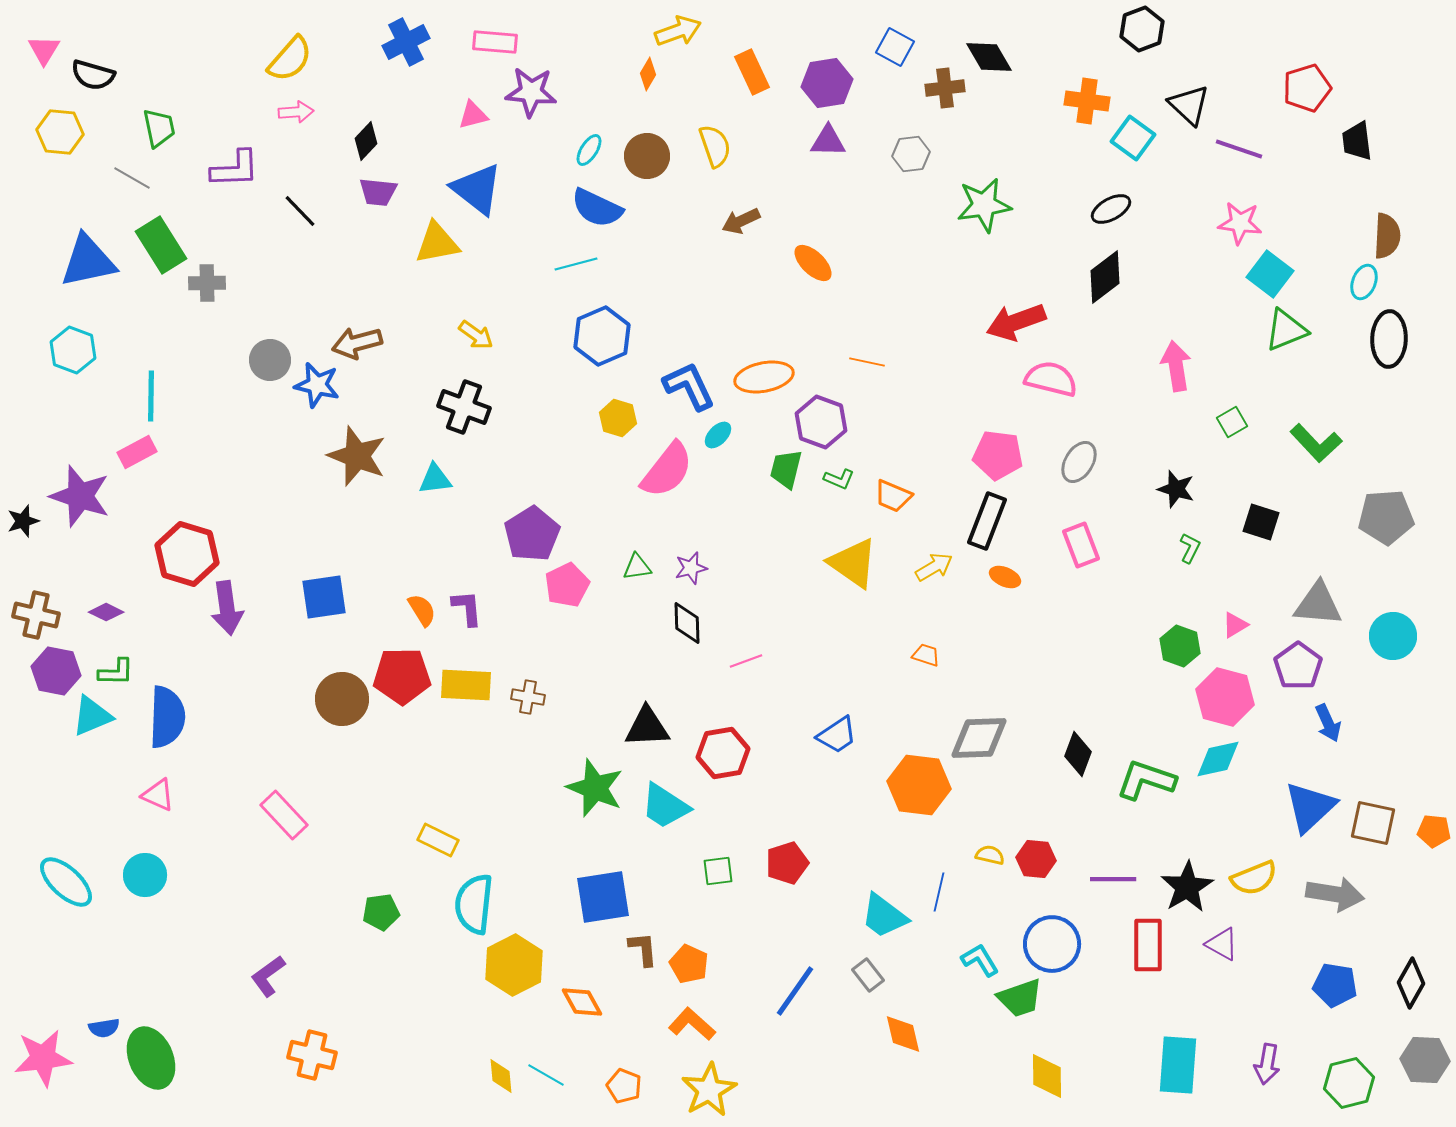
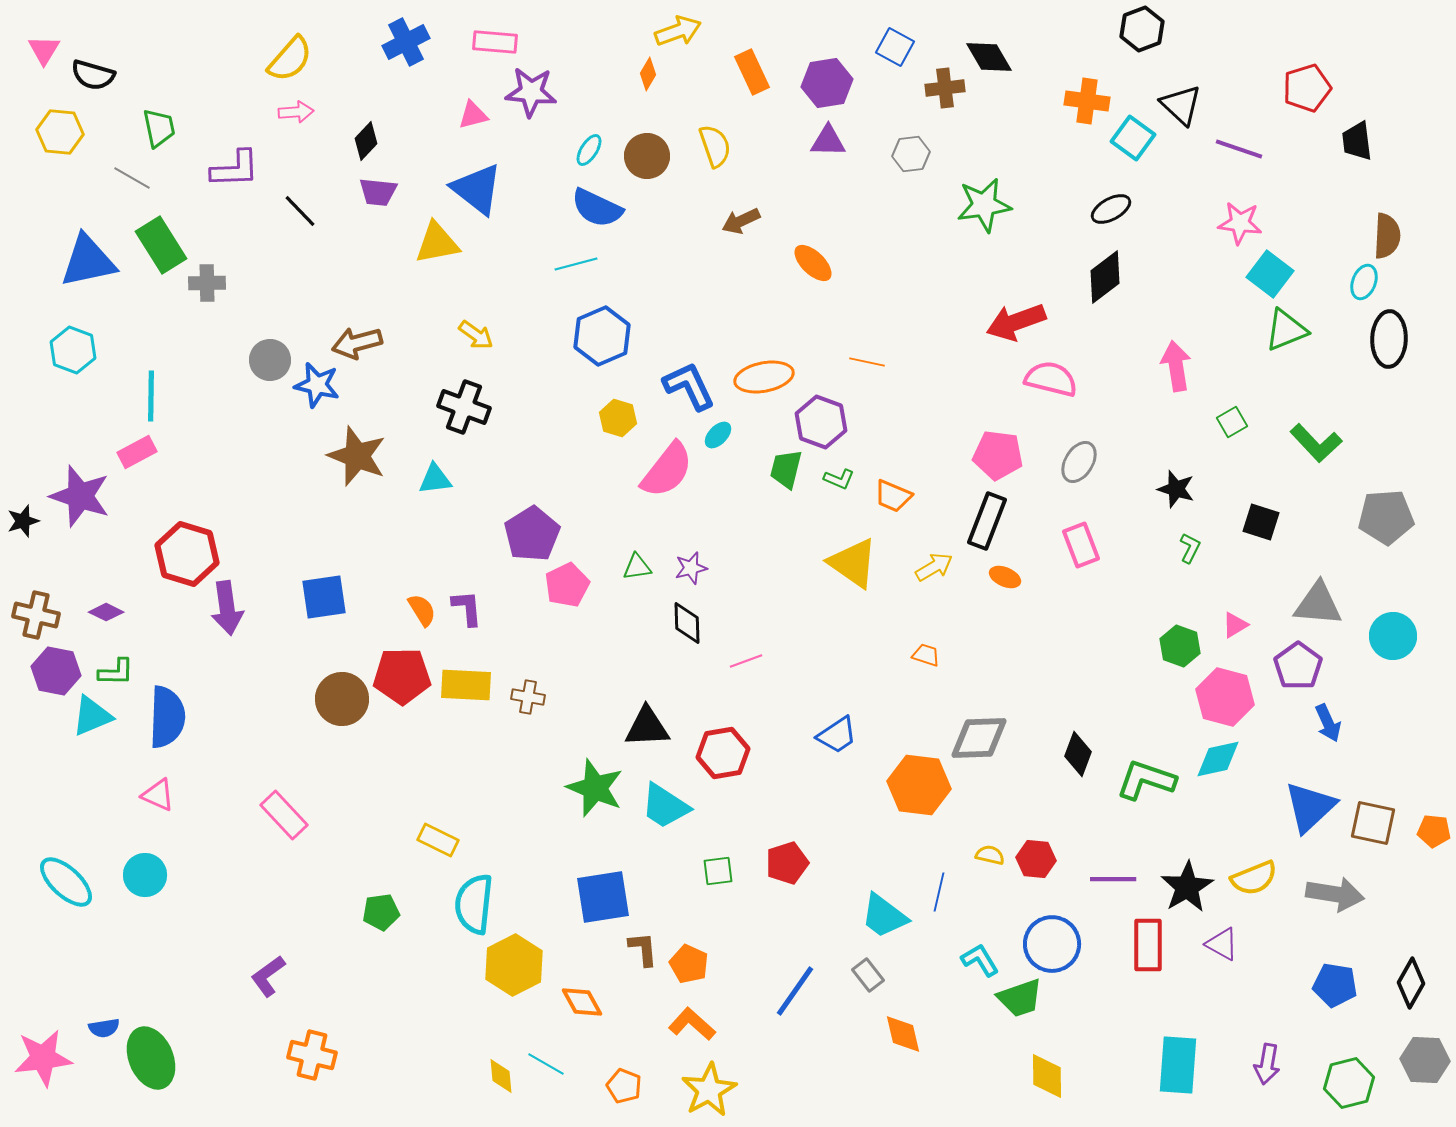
black triangle at (1189, 105): moved 8 px left
cyan line at (546, 1075): moved 11 px up
